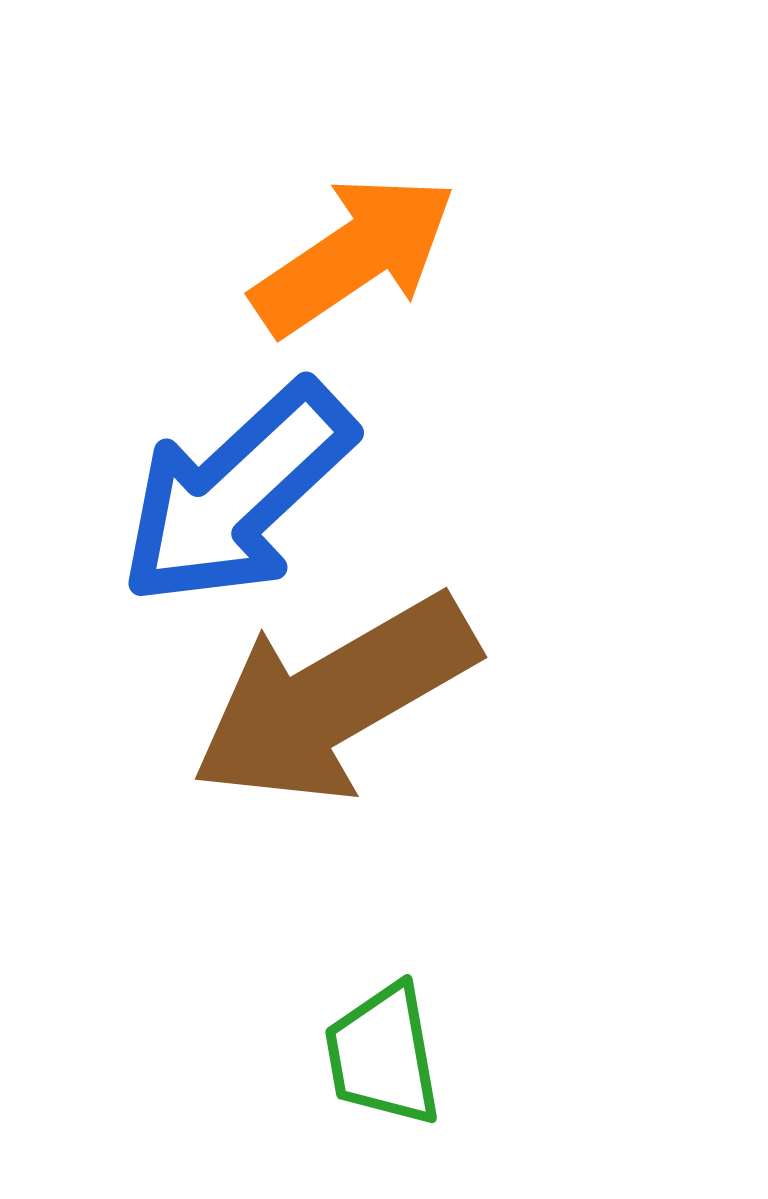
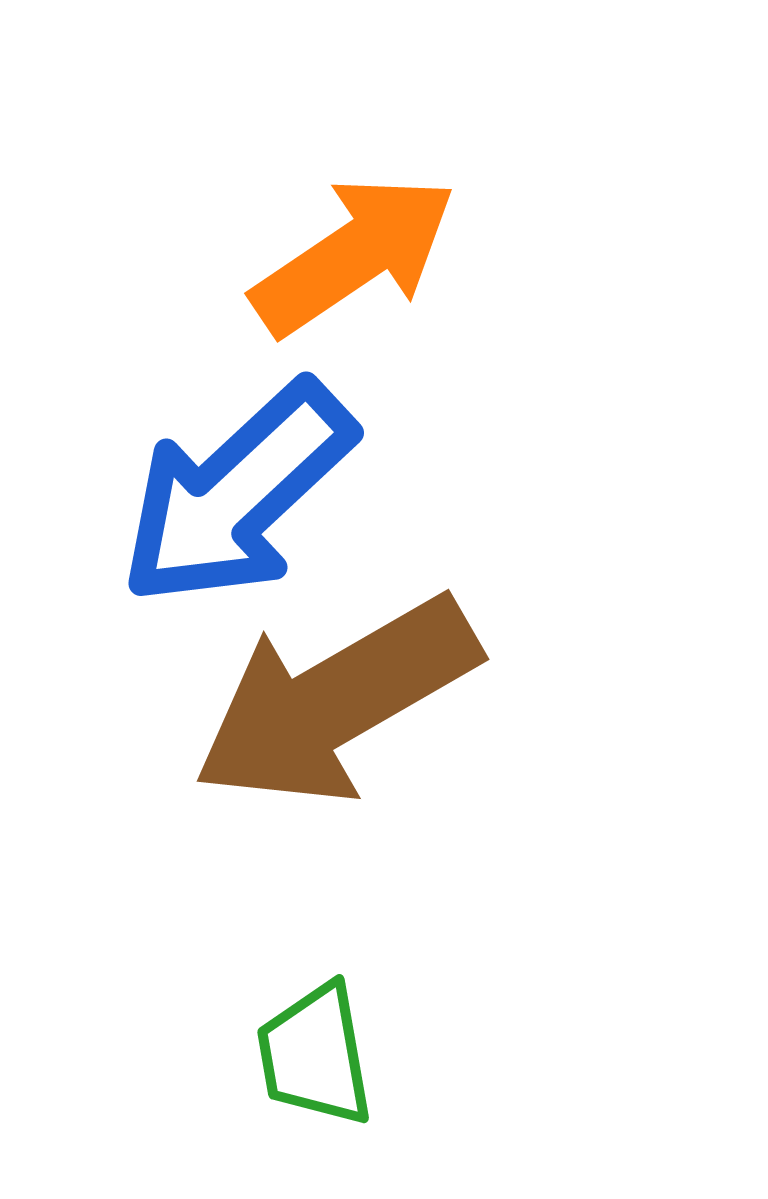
brown arrow: moved 2 px right, 2 px down
green trapezoid: moved 68 px left
